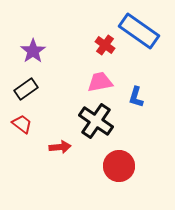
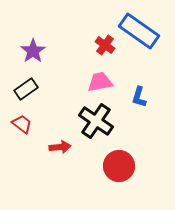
blue L-shape: moved 3 px right
